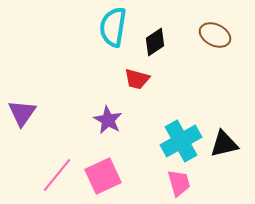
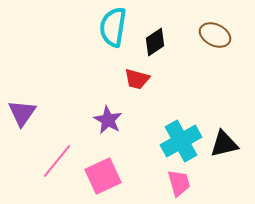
pink line: moved 14 px up
